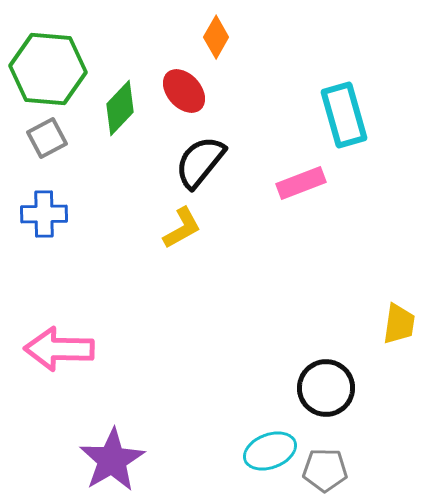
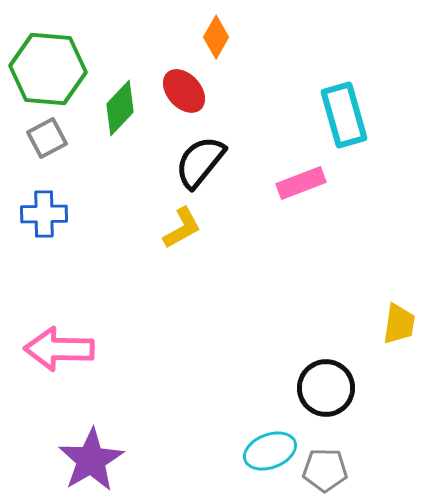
purple star: moved 21 px left
